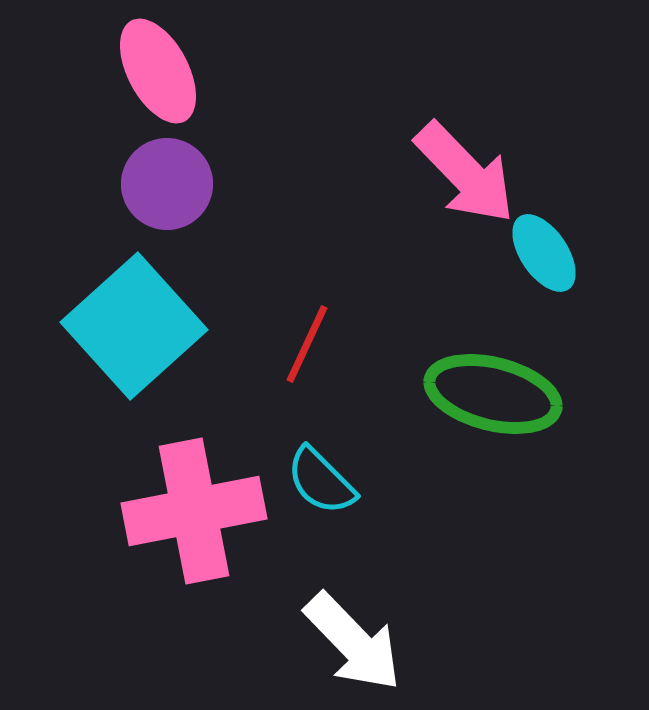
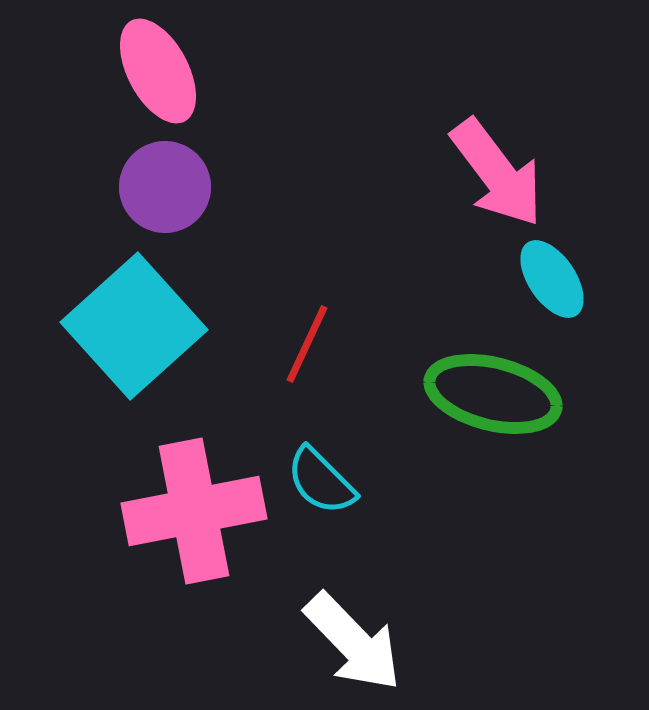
pink arrow: moved 32 px right; rotated 7 degrees clockwise
purple circle: moved 2 px left, 3 px down
cyan ellipse: moved 8 px right, 26 px down
